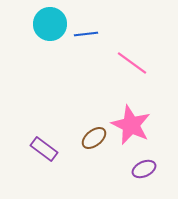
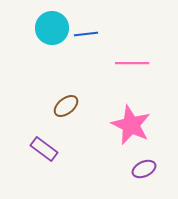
cyan circle: moved 2 px right, 4 px down
pink line: rotated 36 degrees counterclockwise
brown ellipse: moved 28 px left, 32 px up
